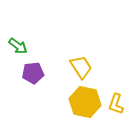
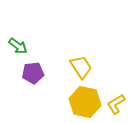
yellow L-shape: rotated 40 degrees clockwise
